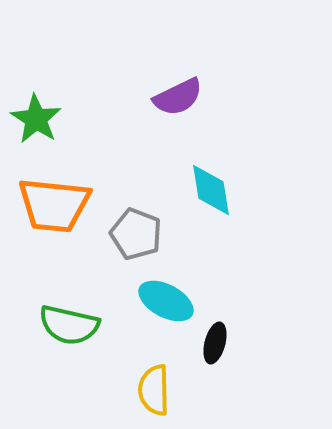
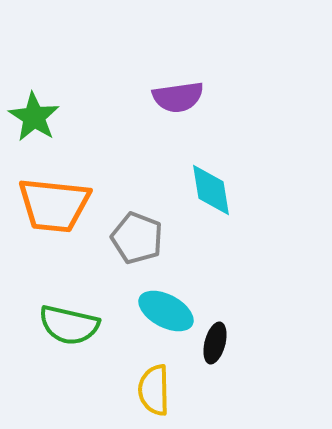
purple semicircle: rotated 18 degrees clockwise
green star: moved 2 px left, 2 px up
gray pentagon: moved 1 px right, 4 px down
cyan ellipse: moved 10 px down
